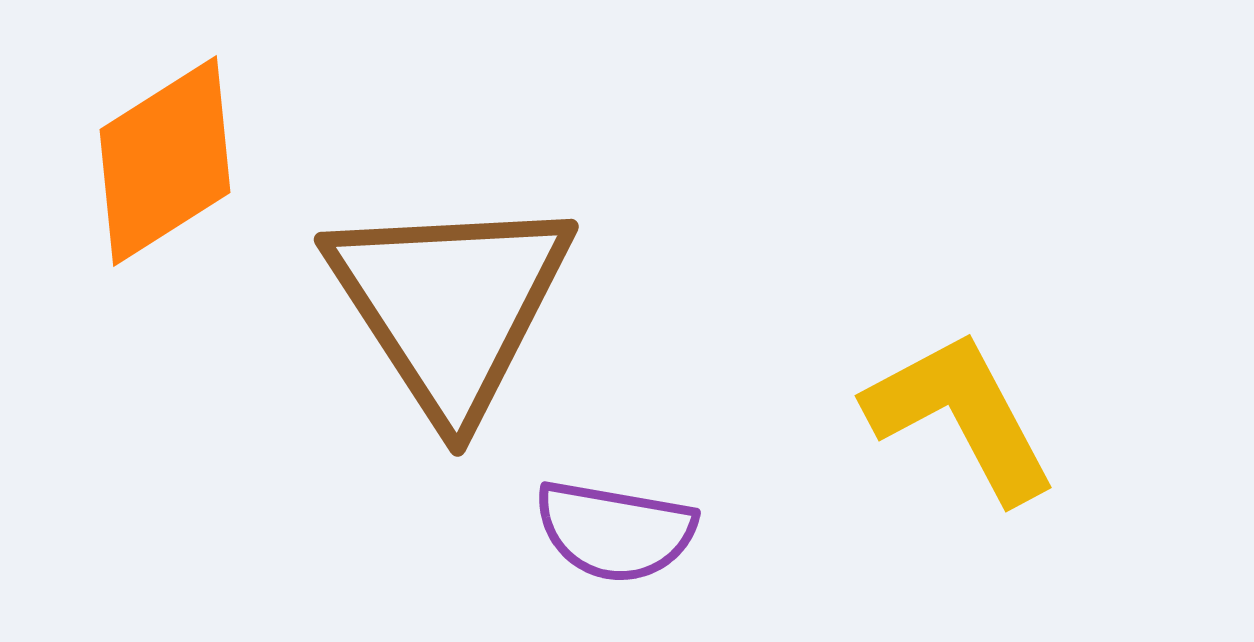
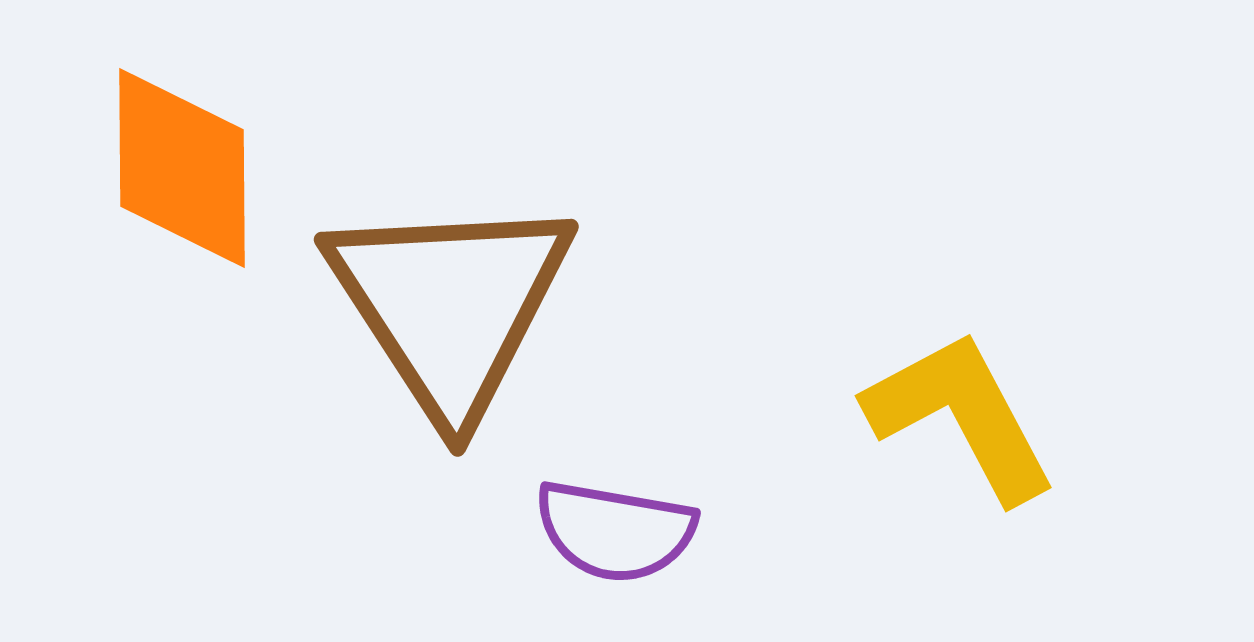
orange diamond: moved 17 px right, 7 px down; rotated 58 degrees counterclockwise
